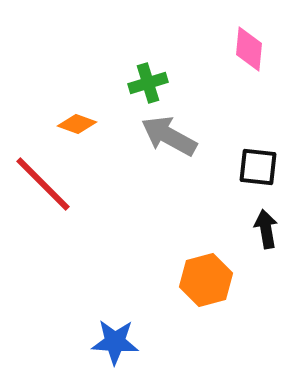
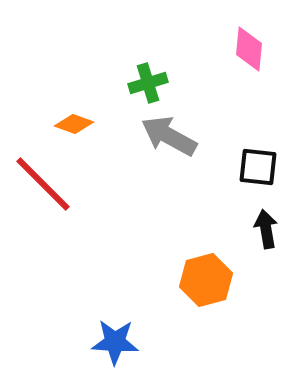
orange diamond: moved 3 px left
